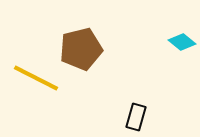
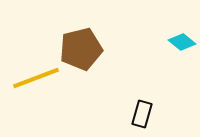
yellow line: rotated 48 degrees counterclockwise
black rectangle: moved 6 px right, 3 px up
